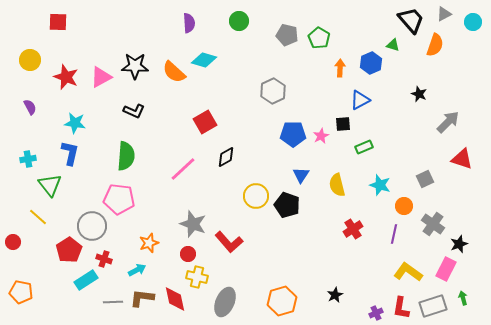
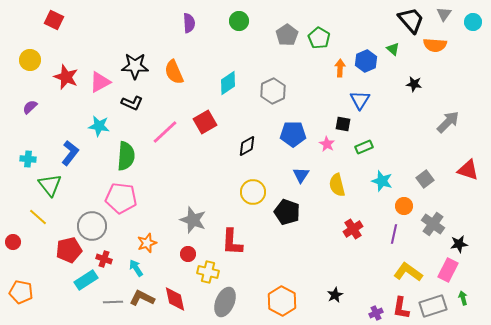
gray triangle at (444, 14): rotated 28 degrees counterclockwise
red square at (58, 22): moved 4 px left, 2 px up; rotated 24 degrees clockwise
gray pentagon at (287, 35): rotated 25 degrees clockwise
green triangle at (393, 45): moved 4 px down; rotated 24 degrees clockwise
orange semicircle at (435, 45): rotated 75 degrees clockwise
cyan diamond at (204, 60): moved 24 px right, 23 px down; rotated 50 degrees counterclockwise
blue hexagon at (371, 63): moved 5 px left, 2 px up
orange semicircle at (174, 72): rotated 25 degrees clockwise
pink triangle at (101, 77): moved 1 px left, 5 px down
black star at (419, 94): moved 5 px left, 10 px up; rotated 14 degrees counterclockwise
blue triangle at (360, 100): rotated 30 degrees counterclockwise
purple semicircle at (30, 107): rotated 105 degrees counterclockwise
black L-shape at (134, 111): moved 2 px left, 8 px up
cyan star at (75, 123): moved 24 px right, 3 px down
black square at (343, 124): rotated 14 degrees clockwise
pink star at (321, 136): moved 6 px right, 8 px down; rotated 14 degrees counterclockwise
blue L-shape at (70, 153): rotated 25 degrees clockwise
black diamond at (226, 157): moved 21 px right, 11 px up
cyan cross at (28, 159): rotated 14 degrees clockwise
red triangle at (462, 159): moved 6 px right, 11 px down
pink line at (183, 169): moved 18 px left, 37 px up
gray square at (425, 179): rotated 12 degrees counterclockwise
cyan star at (380, 185): moved 2 px right, 4 px up
yellow circle at (256, 196): moved 3 px left, 4 px up
pink pentagon at (119, 199): moved 2 px right, 1 px up
black pentagon at (287, 205): moved 7 px down
gray star at (193, 224): moved 4 px up
red L-shape at (229, 242): moved 3 px right; rotated 44 degrees clockwise
orange star at (149, 243): moved 2 px left
black star at (459, 244): rotated 12 degrees clockwise
red pentagon at (69, 250): rotated 20 degrees clockwise
pink rectangle at (446, 269): moved 2 px right, 1 px down
cyan arrow at (137, 270): moved 1 px left, 2 px up; rotated 96 degrees counterclockwise
yellow cross at (197, 277): moved 11 px right, 5 px up
brown L-shape at (142, 298): rotated 20 degrees clockwise
orange hexagon at (282, 301): rotated 16 degrees counterclockwise
